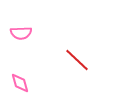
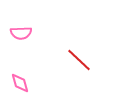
red line: moved 2 px right
